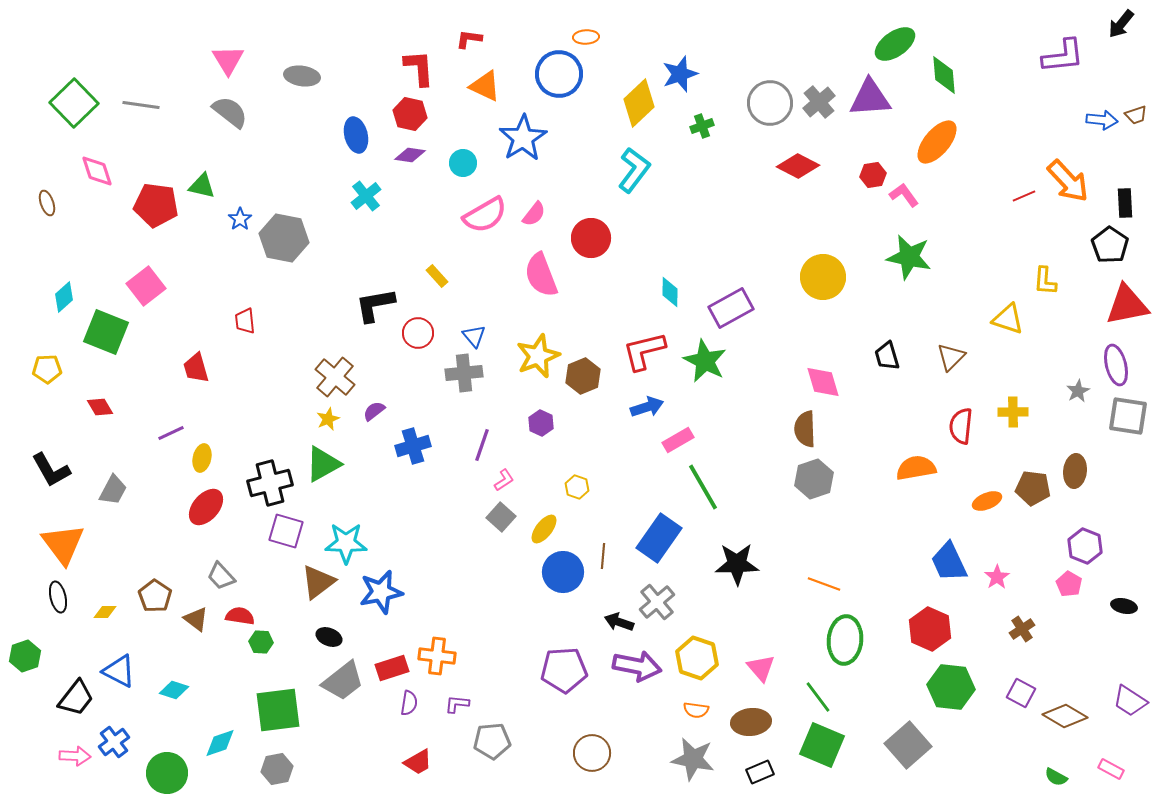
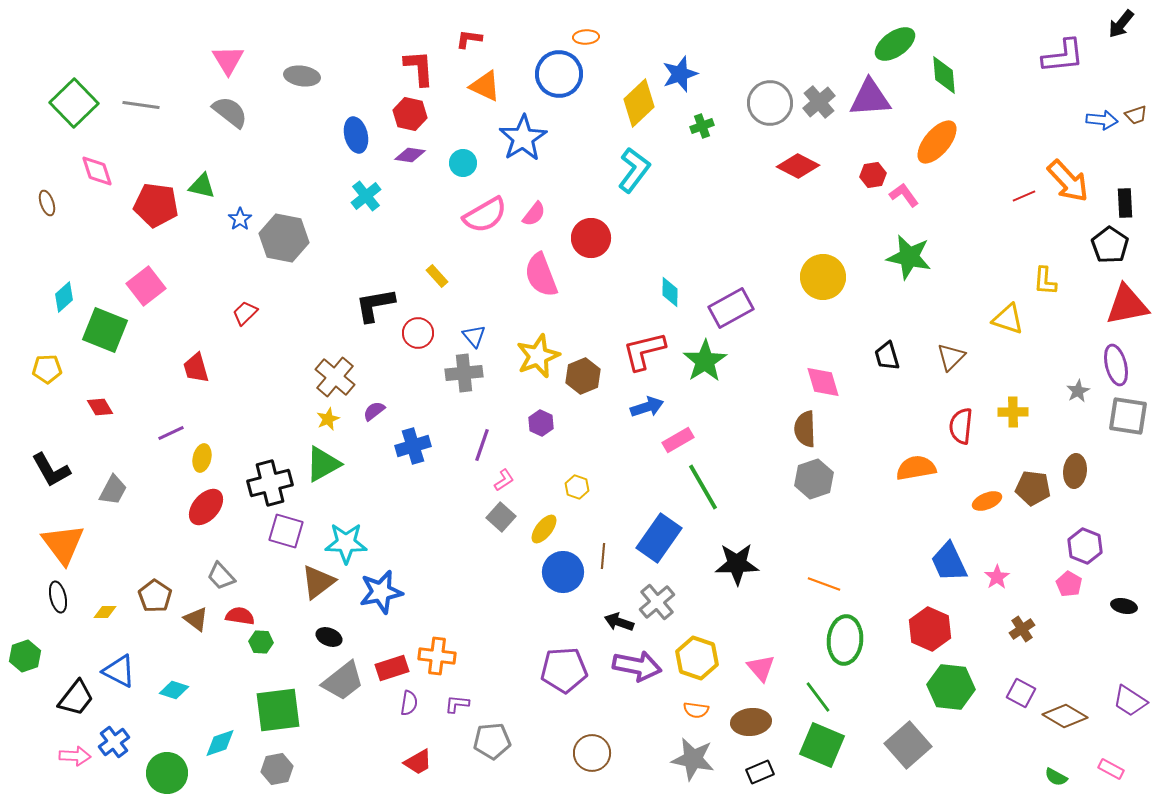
red trapezoid at (245, 321): moved 8 px up; rotated 52 degrees clockwise
green square at (106, 332): moved 1 px left, 2 px up
green star at (705, 361): rotated 12 degrees clockwise
